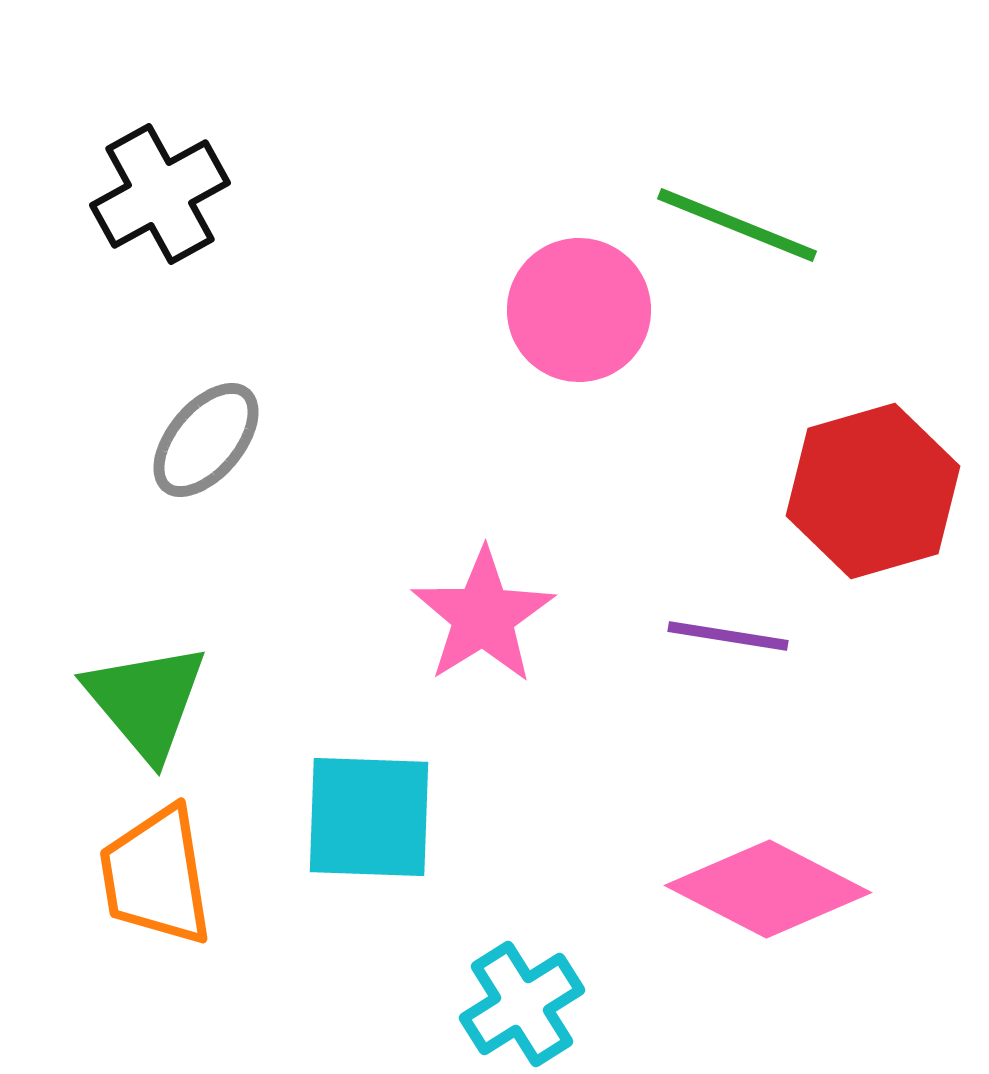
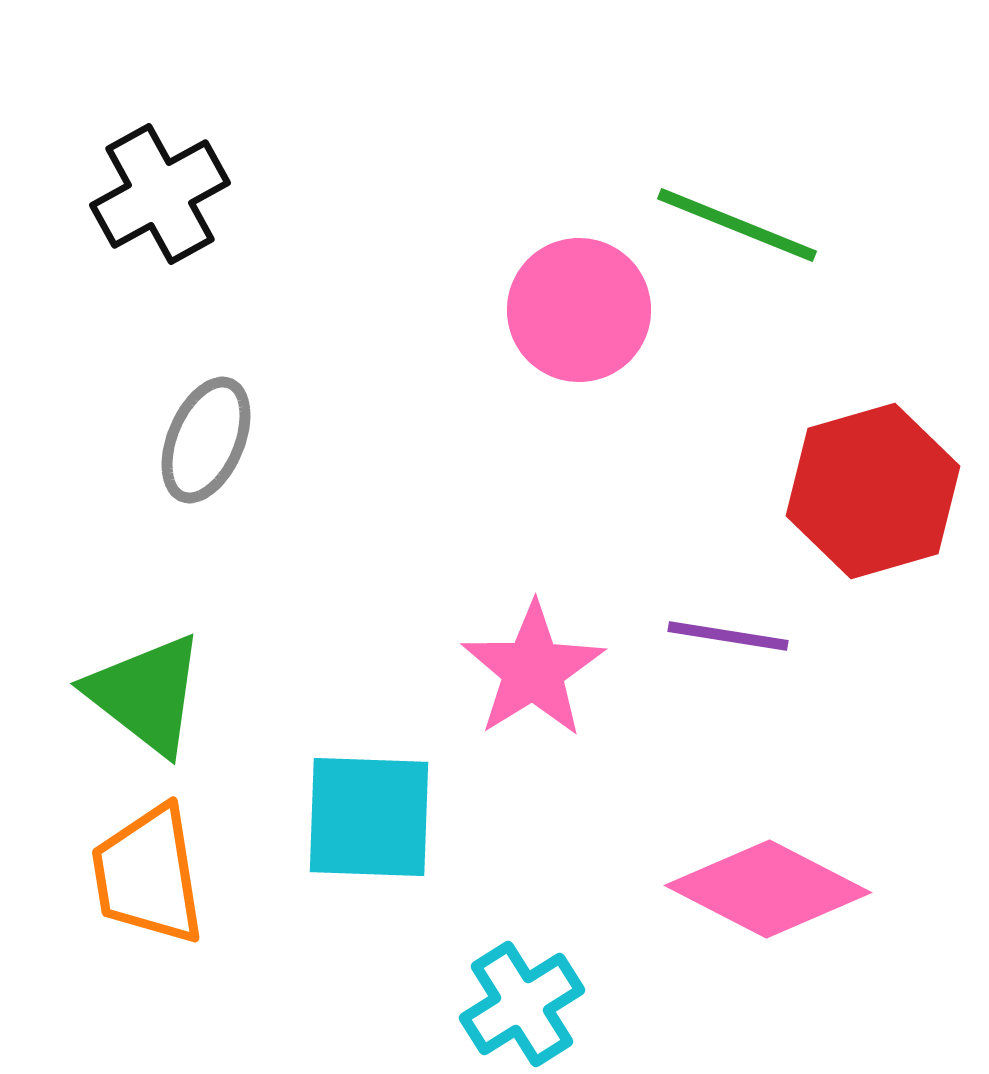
gray ellipse: rotated 17 degrees counterclockwise
pink star: moved 50 px right, 54 px down
green triangle: moved 7 px up; rotated 12 degrees counterclockwise
orange trapezoid: moved 8 px left, 1 px up
